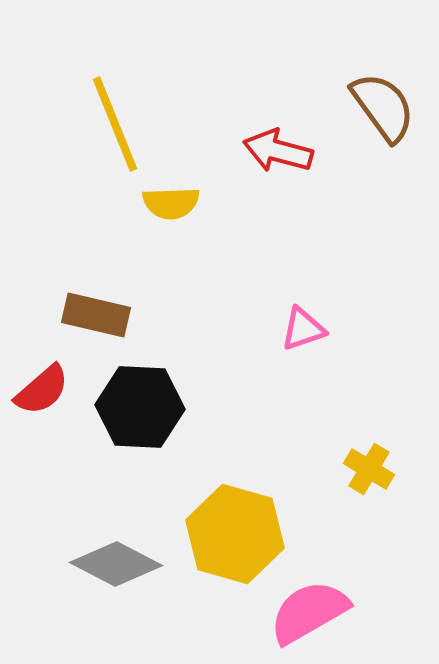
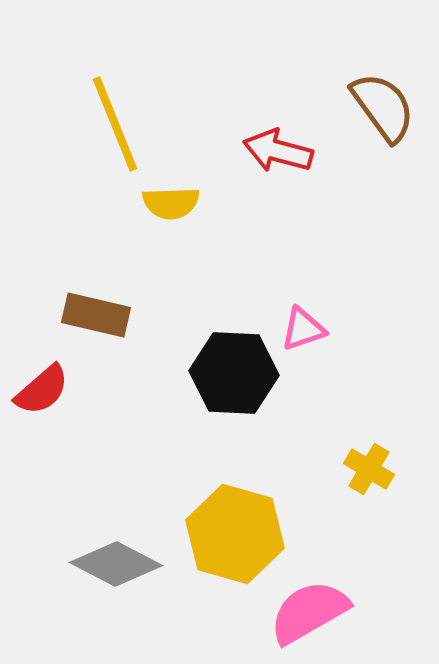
black hexagon: moved 94 px right, 34 px up
